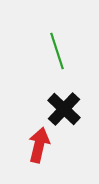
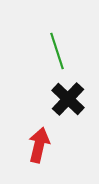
black cross: moved 4 px right, 10 px up
